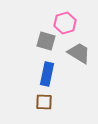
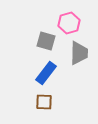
pink hexagon: moved 4 px right
gray trapezoid: rotated 60 degrees clockwise
blue rectangle: moved 1 px left, 1 px up; rotated 25 degrees clockwise
